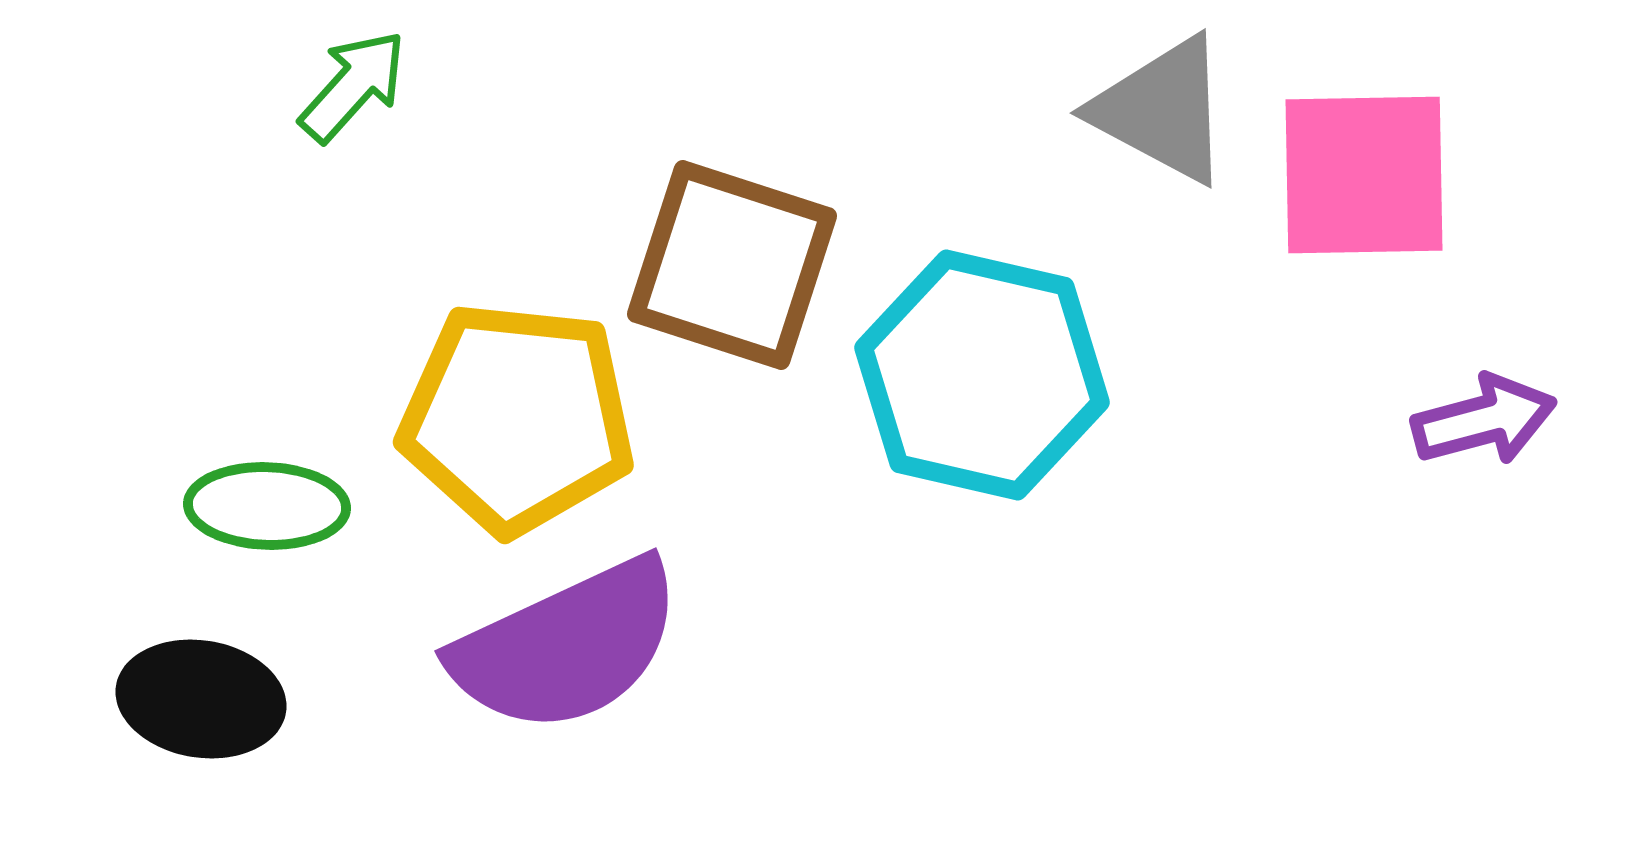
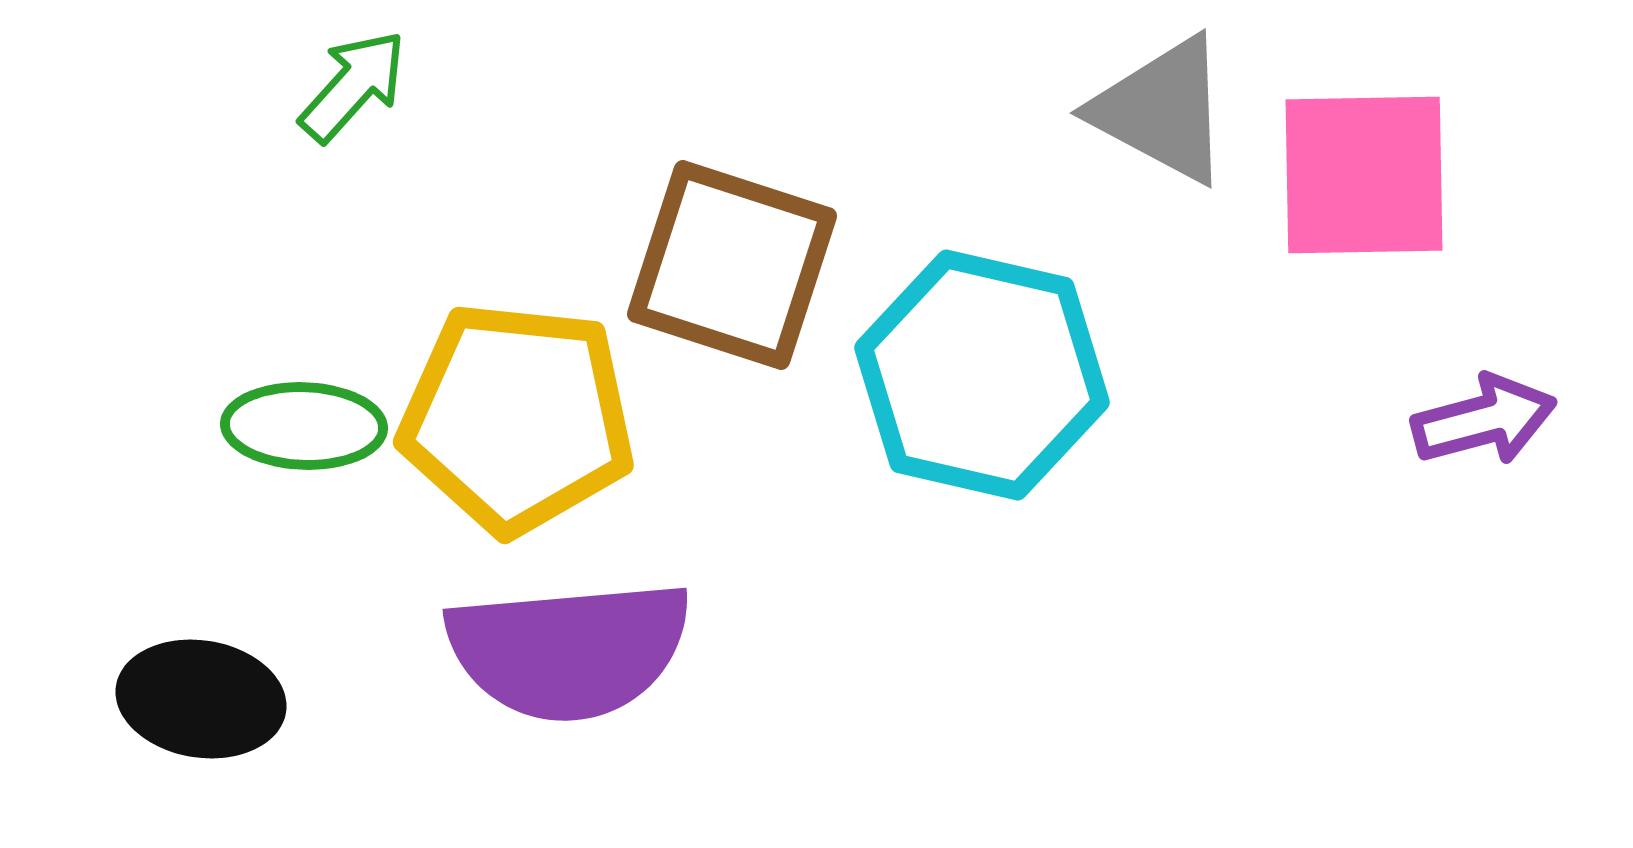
green ellipse: moved 37 px right, 80 px up
purple semicircle: moved 2 px right, 4 px down; rotated 20 degrees clockwise
